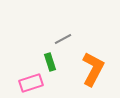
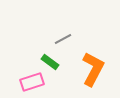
green rectangle: rotated 36 degrees counterclockwise
pink rectangle: moved 1 px right, 1 px up
